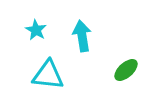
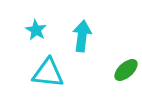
cyan arrow: rotated 16 degrees clockwise
cyan triangle: moved 2 px up
